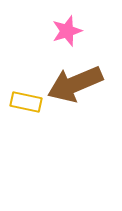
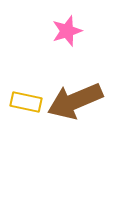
brown arrow: moved 17 px down
